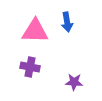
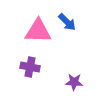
blue arrow: rotated 36 degrees counterclockwise
pink triangle: moved 3 px right
